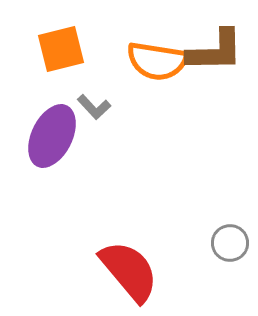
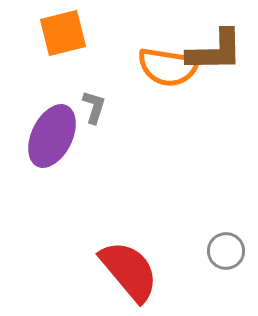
orange square: moved 2 px right, 16 px up
orange semicircle: moved 11 px right, 6 px down
gray L-shape: rotated 120 degrees counterclockwise
gray circle: moved 4 px left, 8 px down
